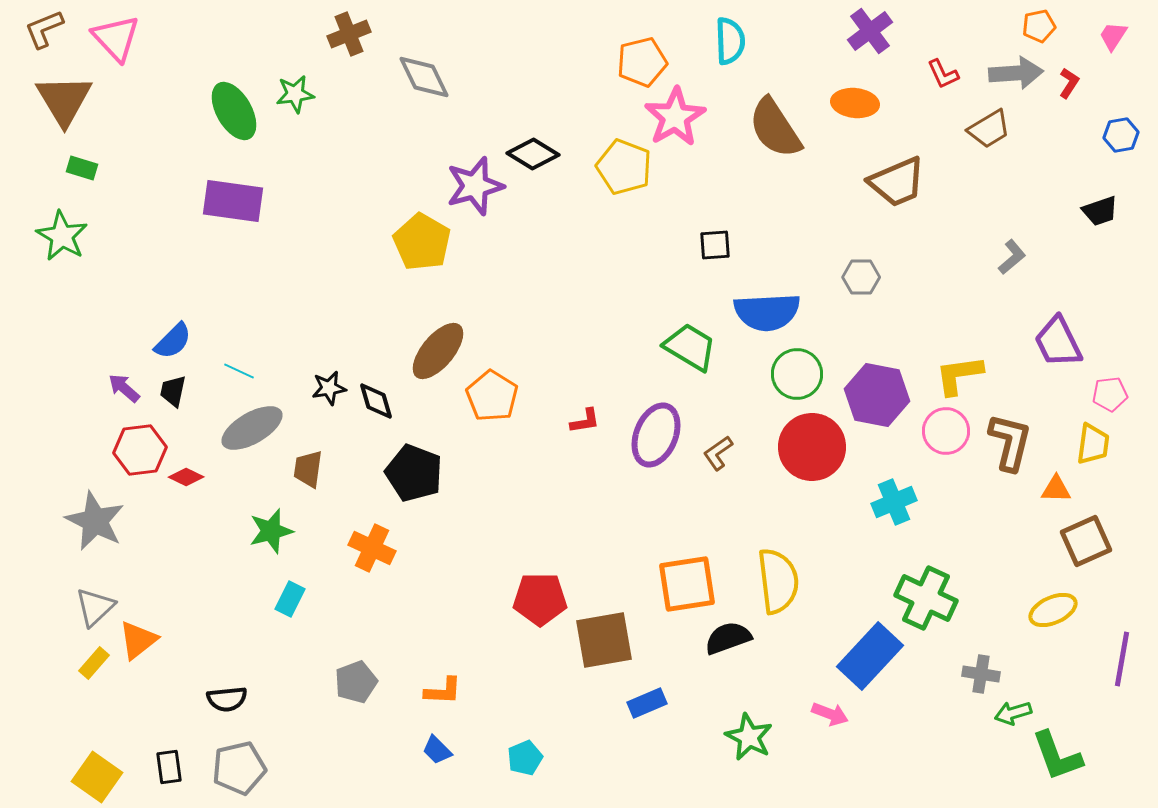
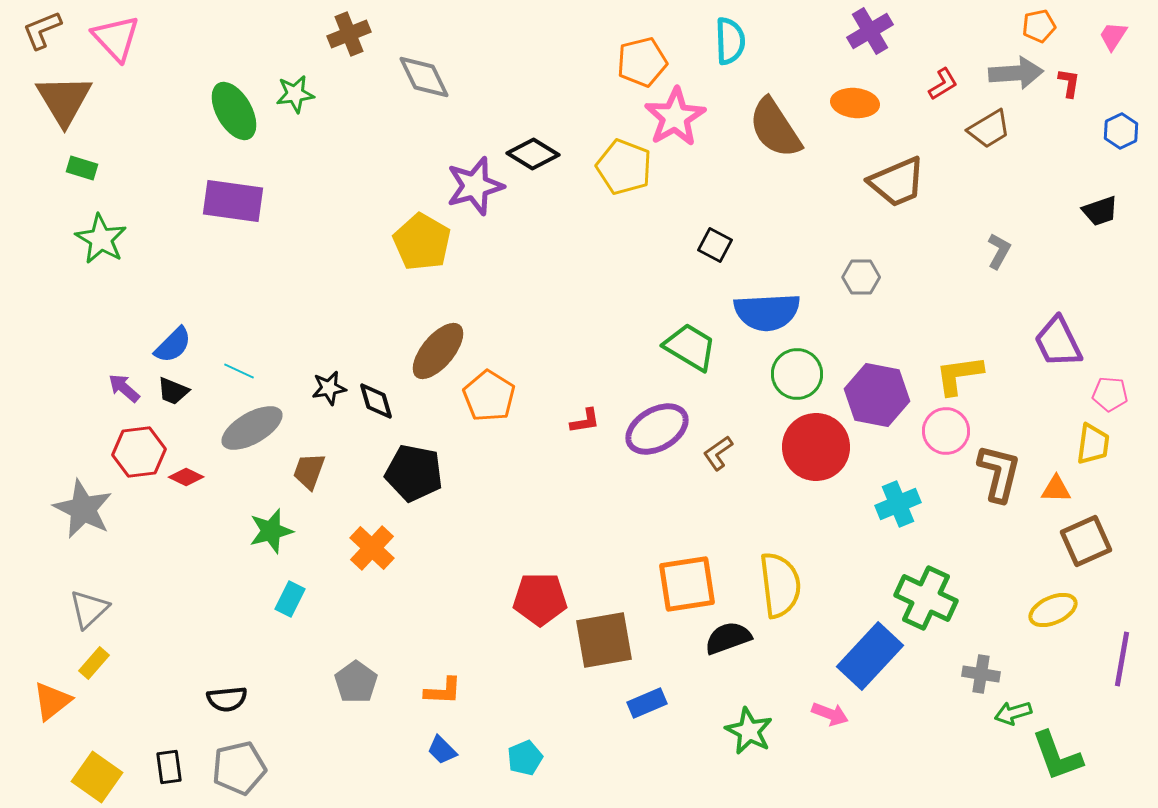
brown L-shape at (44, 29): moved 2 px left, 1 px down
purple cross at (870, 31): rotated 6 degrees clockwise
red L-shape at (943, 74): moved 10 px down; rotated 96 degrees counterclockwise
red L-shape at (1069, 83): rotated 24 degrees counterclockwise
blue hexagon at (1121, 135): moved 4 px up; rotated 16 degrees counterclockwise
green star at (62, 236): moved 39 px right, 3 px down
black square at (715, 245): rotated 32 degrees clockwise
gray L-shape at (1012, 257): moved 13 px left, 6 px up; rotated 21 degrees counterclockwise
blue semicircle at (173, 341): moved 4 px down
black trapezoid at (173, 391): rotated 80 degrees counterclockwise
pink pentagon at (1110, 394): rotated 12 degrees clockwise
orange pentagon at (492, 396): moved 3 px left
purple ellipse at (656, 435): moved 1 px right, 6 px up; rotated 38 degrees clockwise
brown L-shape at (1010, 442): moved 11 px left, 31 px down
red circle at (812, 447): moved 4 px right
red hexagon at (140, 450): moved 1 px left, 2 px down
brown trapezoid at (308, 469): moved 1 px right, 2 px down; rotated 12 degrees clockwise
black pentagon at (414, 473): rotated 10 degrees counterclockwise
cyan cross at (894, 502): moved 4 px right, 2 px down
gray star at (95, 521): moved 12 px left, 12 px up
orange cross at (372, 548): rotated 18 degrees clockwise
yellow semicircle at (778, 581): moved 2 px right, 4 px down
gray triangle at (95, 607): moved 6 px left, 2 px down
orange triangle at (138, 640): moved 86 px left, 61 px down
gray pentagon at (356, 682): rotated 15 degrees counterclockwise
green star at (749, 737): moved 6 px up
blue trapezoid at (437, 750): moved 5 px right
